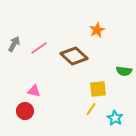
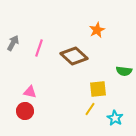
gray arrow: moved 1 px left, 1 px up
pink line: rotated 36 degrees counterclockwise
pink triangle: moved 4 px left, 1 px down
yellow line: moved 1 px left
